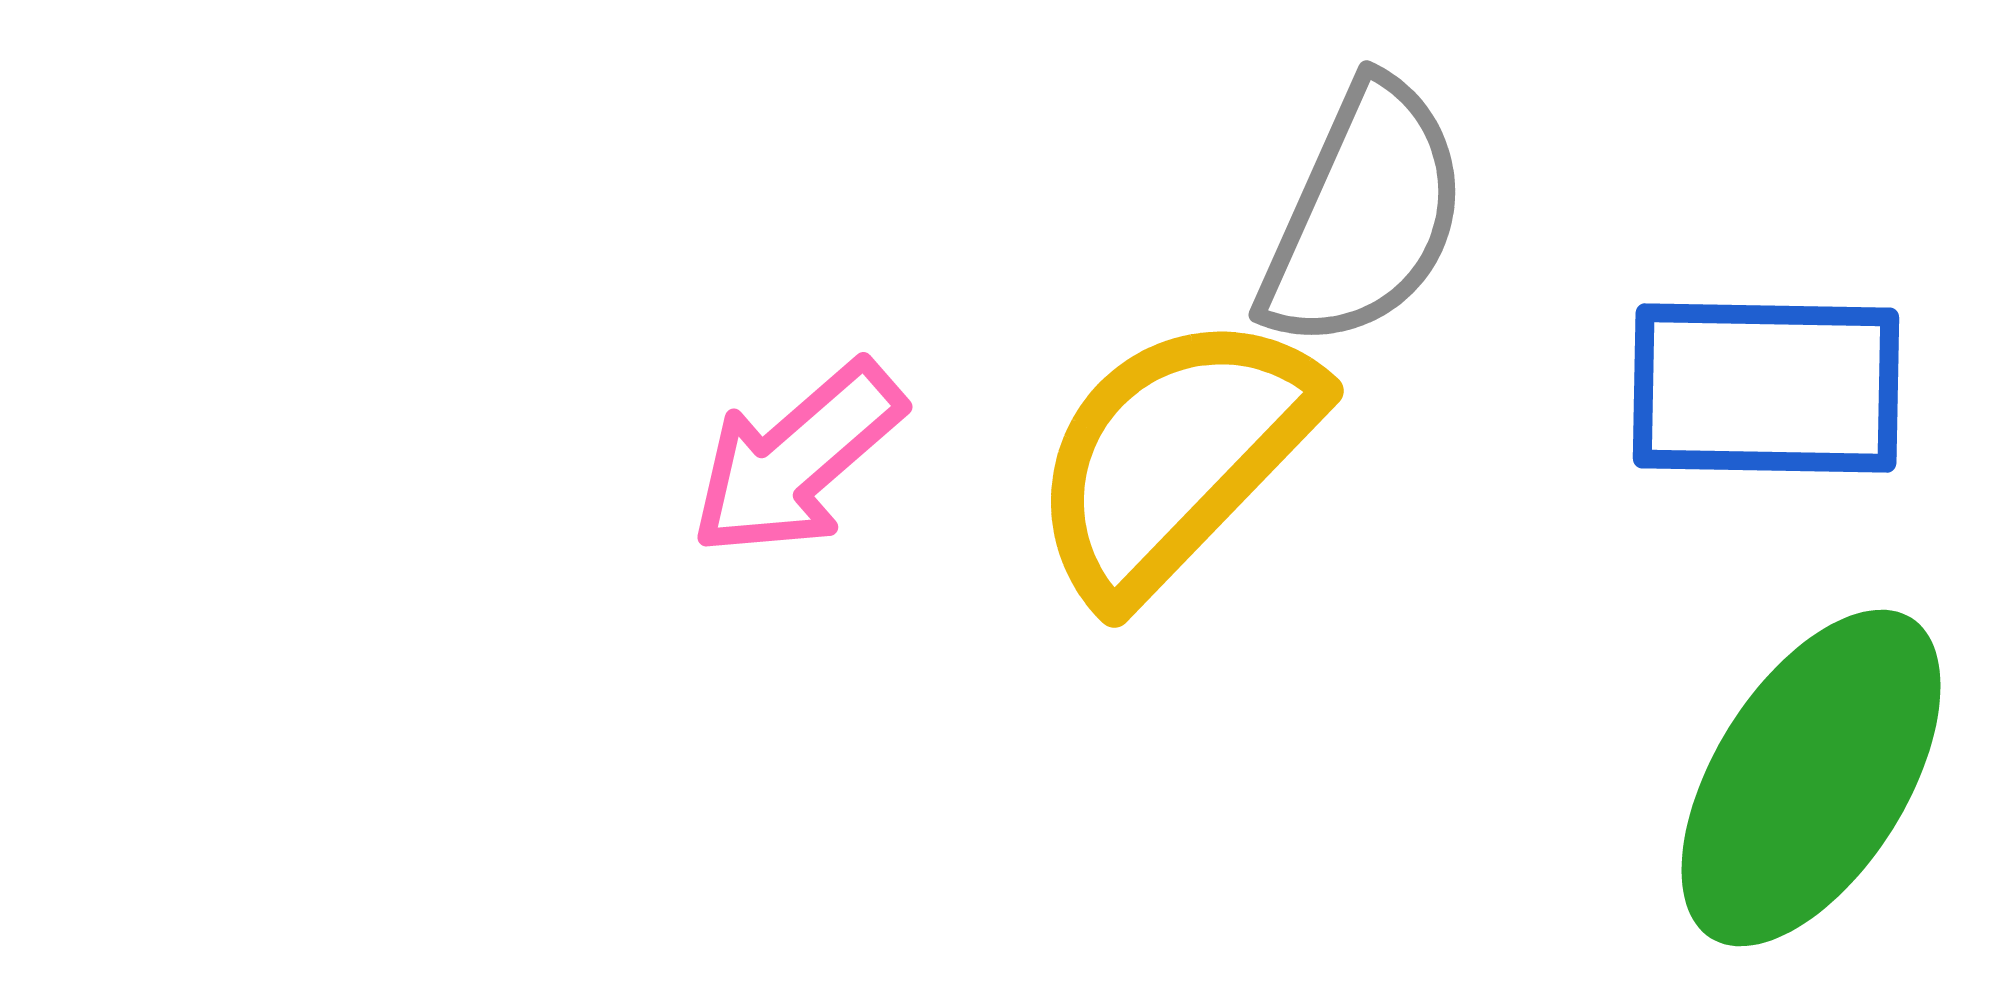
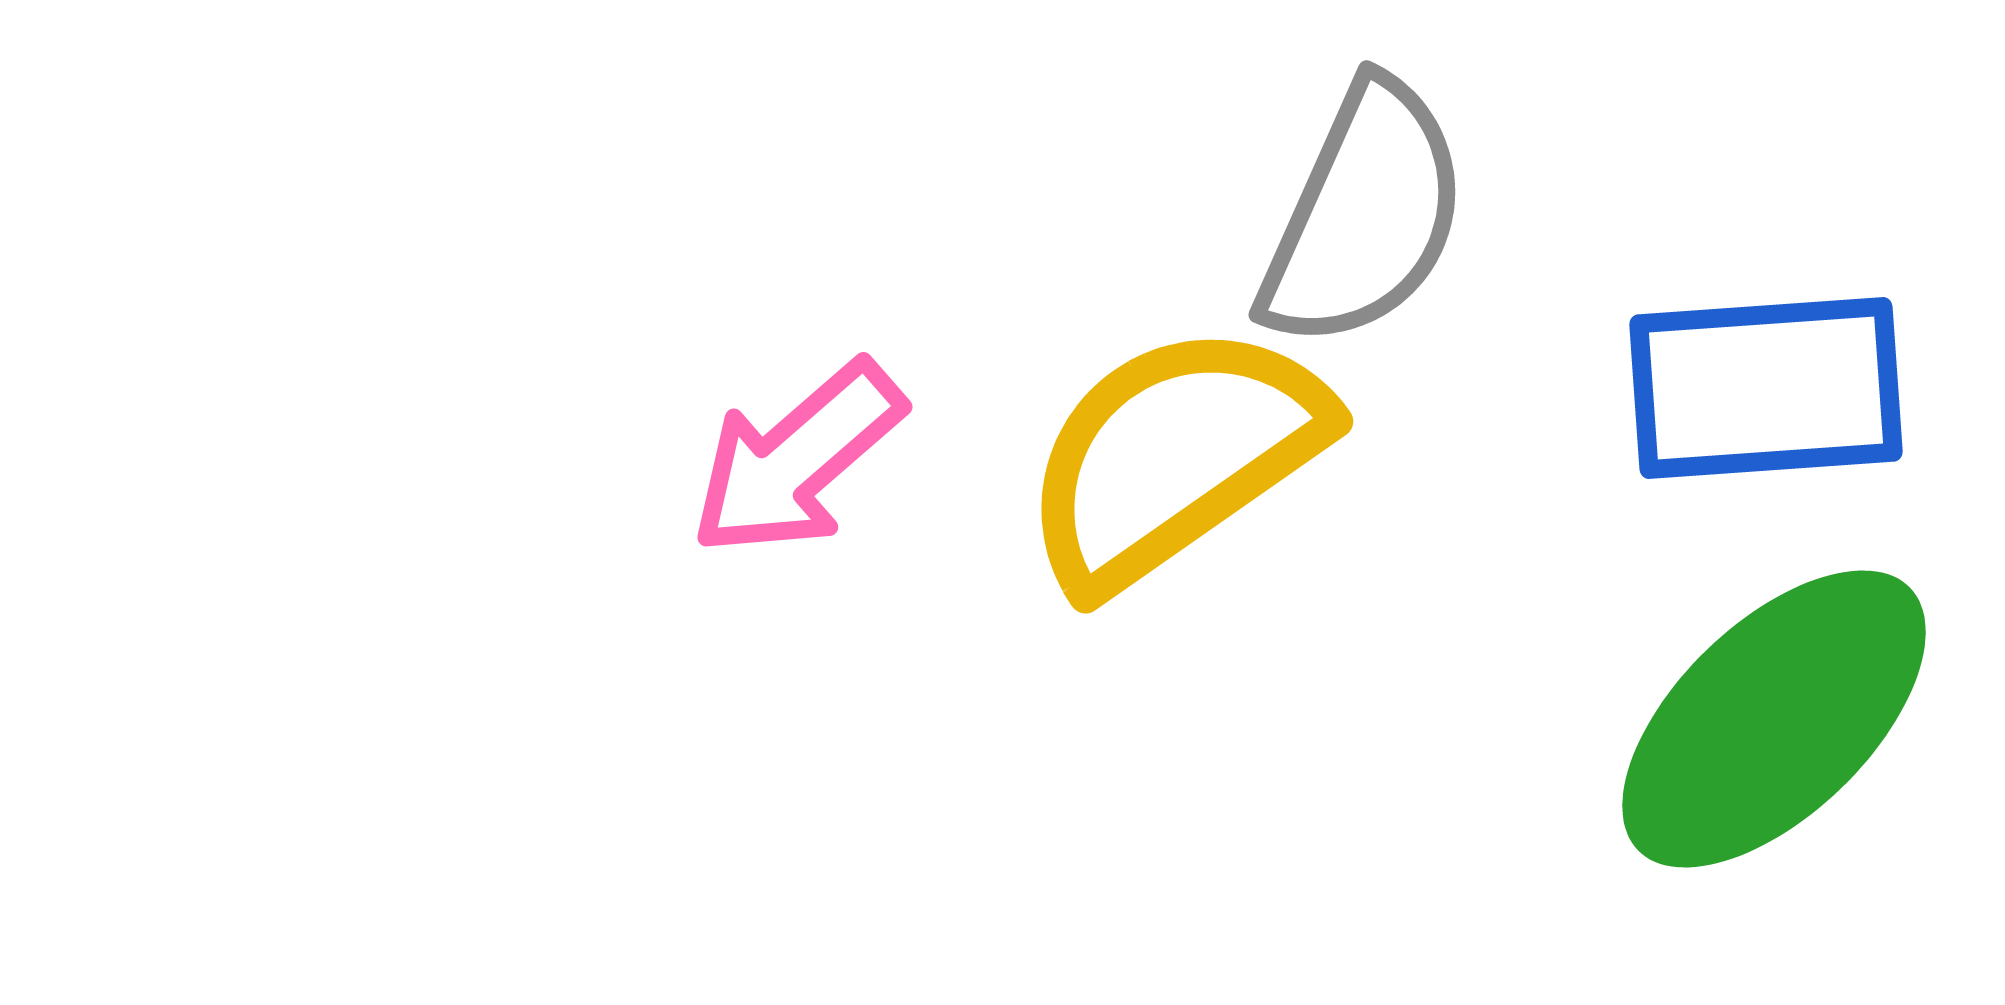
blue rectangle: rotated 5 degrees counterclockwise
yellow semicircle: rotated 11 degrees clockwise
green ellipse: moved 37 px left, 59 px up; rotated 14 degrees clockwise
